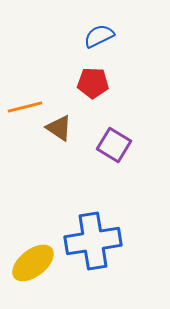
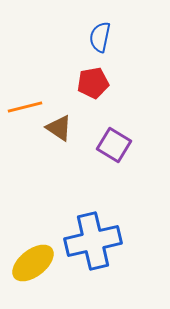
blue semicircle: moved 1 px right, 1 px down; rotated 52 degrees counterclockwise
red pentagon: rotated 12 degrees counterclockwise
blue cross: rotated 4 degrees counterclockwise
